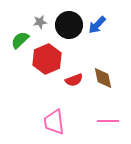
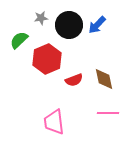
gray star: moved 1 px right, 4 px up
green semicircle: moved 1 px left
brown diamond: moved 1 px right, 1 px down
pink line: moved 8 px up
